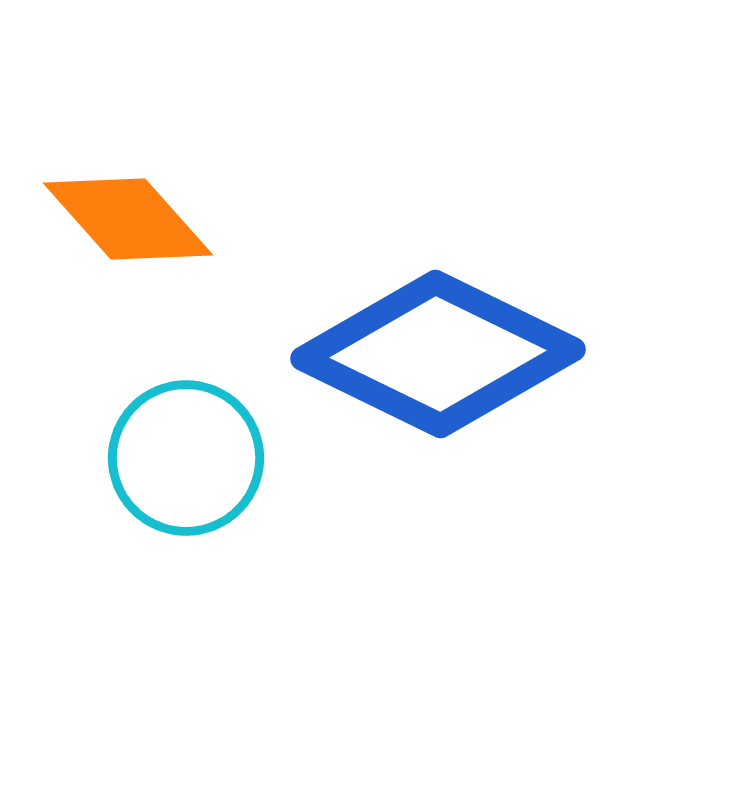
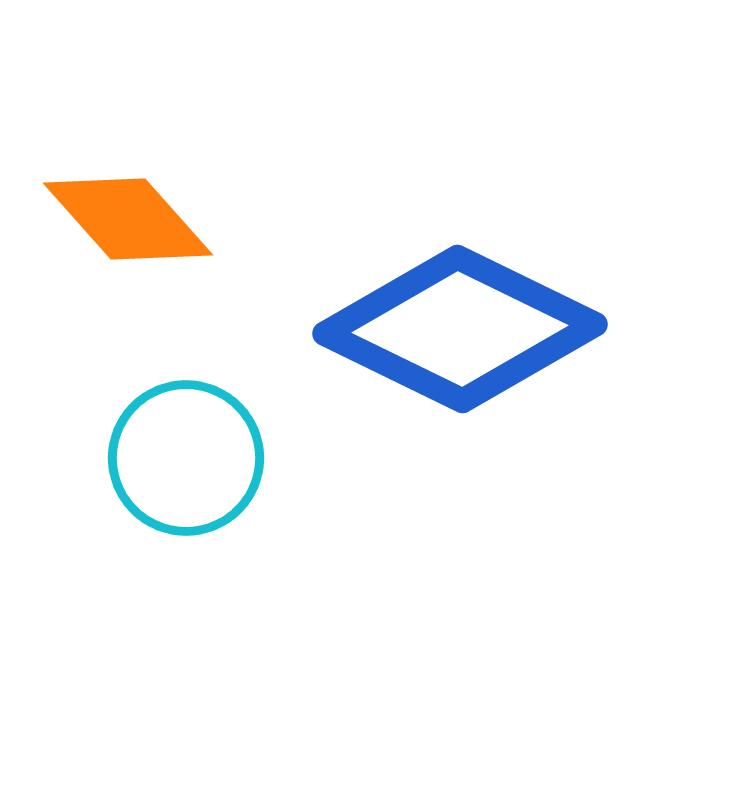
blue diamond: moved 22 px right, 25 px up
